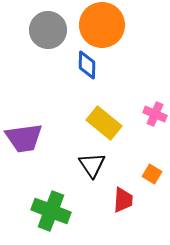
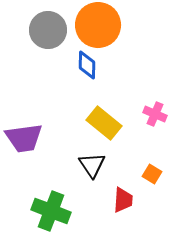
orange circle: moved 4 px left
